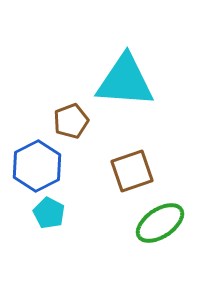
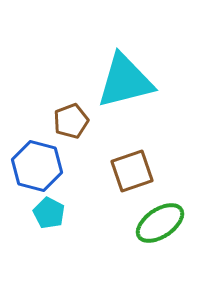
cyan triangle: rotated 18 degrees counterclockwise
blue hexagon: rotated 18 degrees counterclockwise
